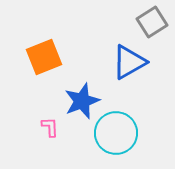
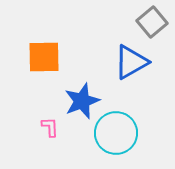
gray square: rotated 8 degrees counterclockwise
orange square: rotated 21 degrees clockwise
blue triangle: moved 2 px right
